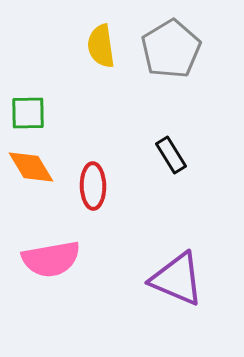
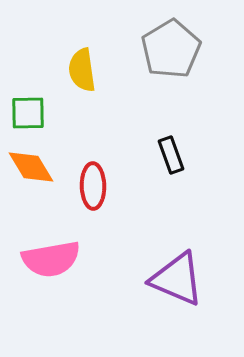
yellow semicircle: moved 19 px left, 24 px down
black rectangle: rotated 12 degrees clockwise
